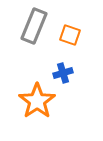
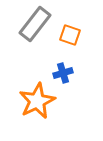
gray rectangle: moved 1 px right, 2 px up; rotated 16 degrees clockwise
orange star: rotated 9 degrees clockwise
